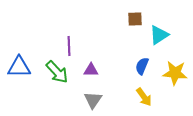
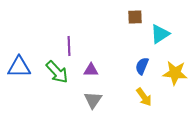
brown square: moved 2 px up
cyan triangle: moved 1 px right, 1 px up
